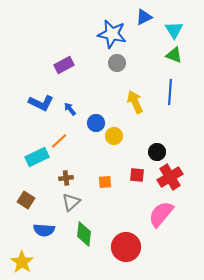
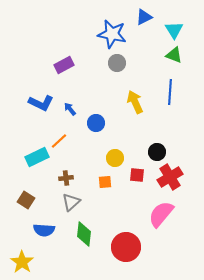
yellow circle: moved 1 px right, 22 px down
